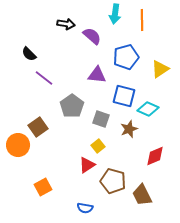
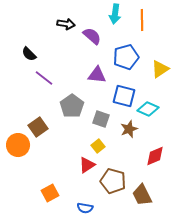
orange square: moved 7 px right, 6 px down
